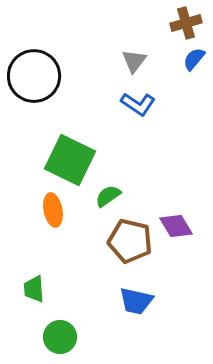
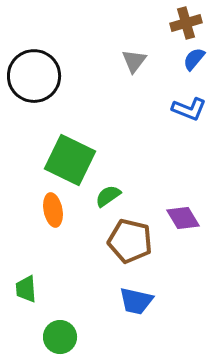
blue L-shape: moved 51 px right, 5 px down; rotated 12 degrees counterclockwise
purple diamond: moved 7 px right, 8 px up
green trapezoid: moved 8 px left
